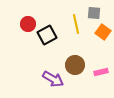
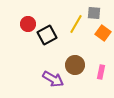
yellow line: rotated 42 degrees clockwise
orange square: moved 1 px down
pink rectangle: rotated 64 degrees counterclockwise
